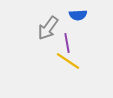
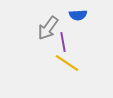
purple line: moved 4 px left, 1 px up
yellow line: moved 1 px left, 2 px down
